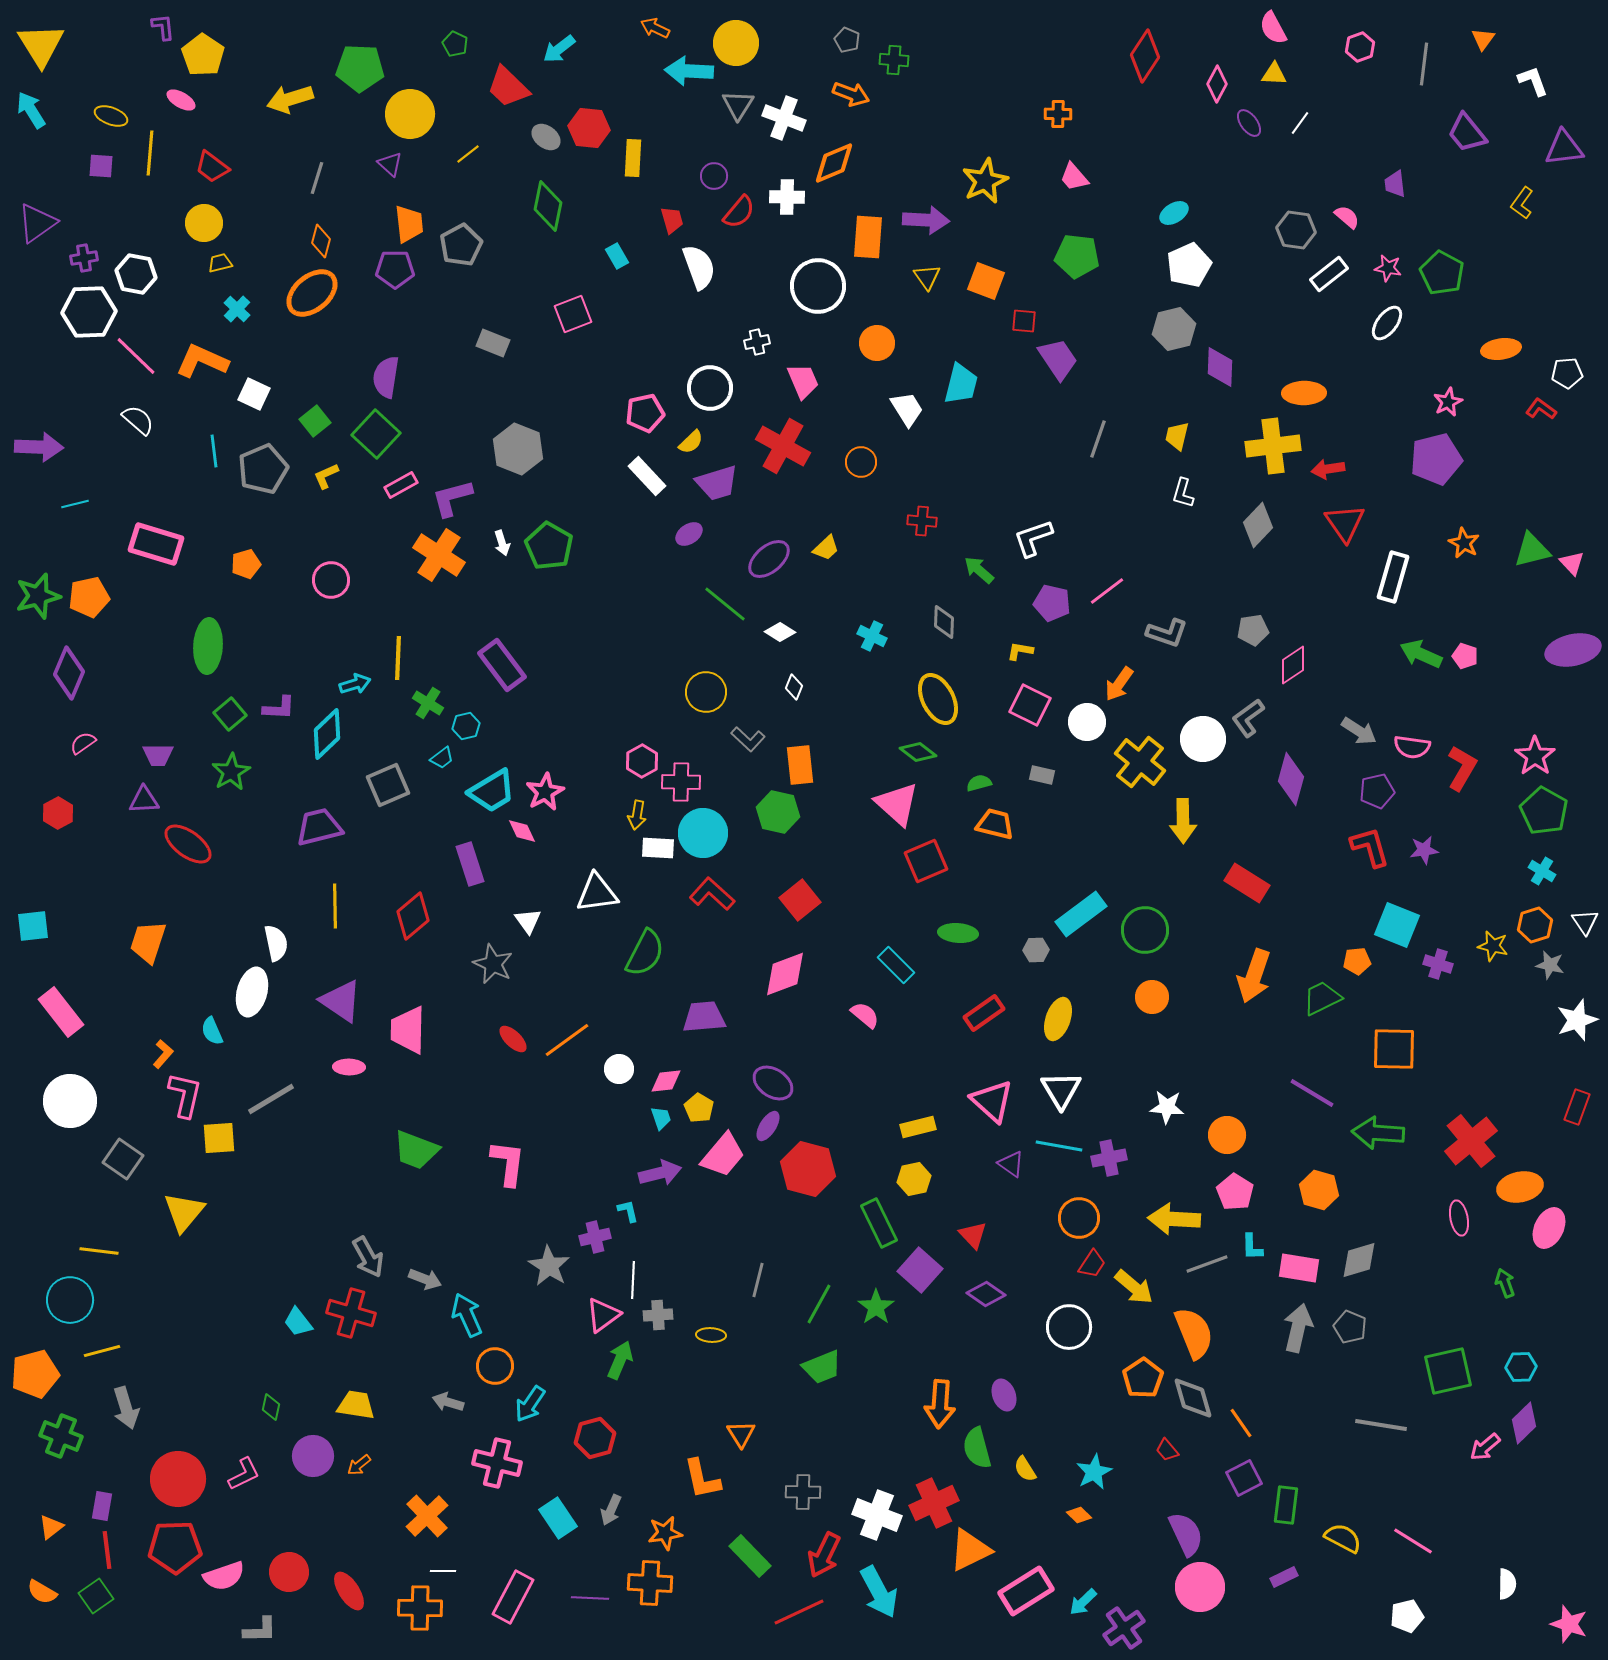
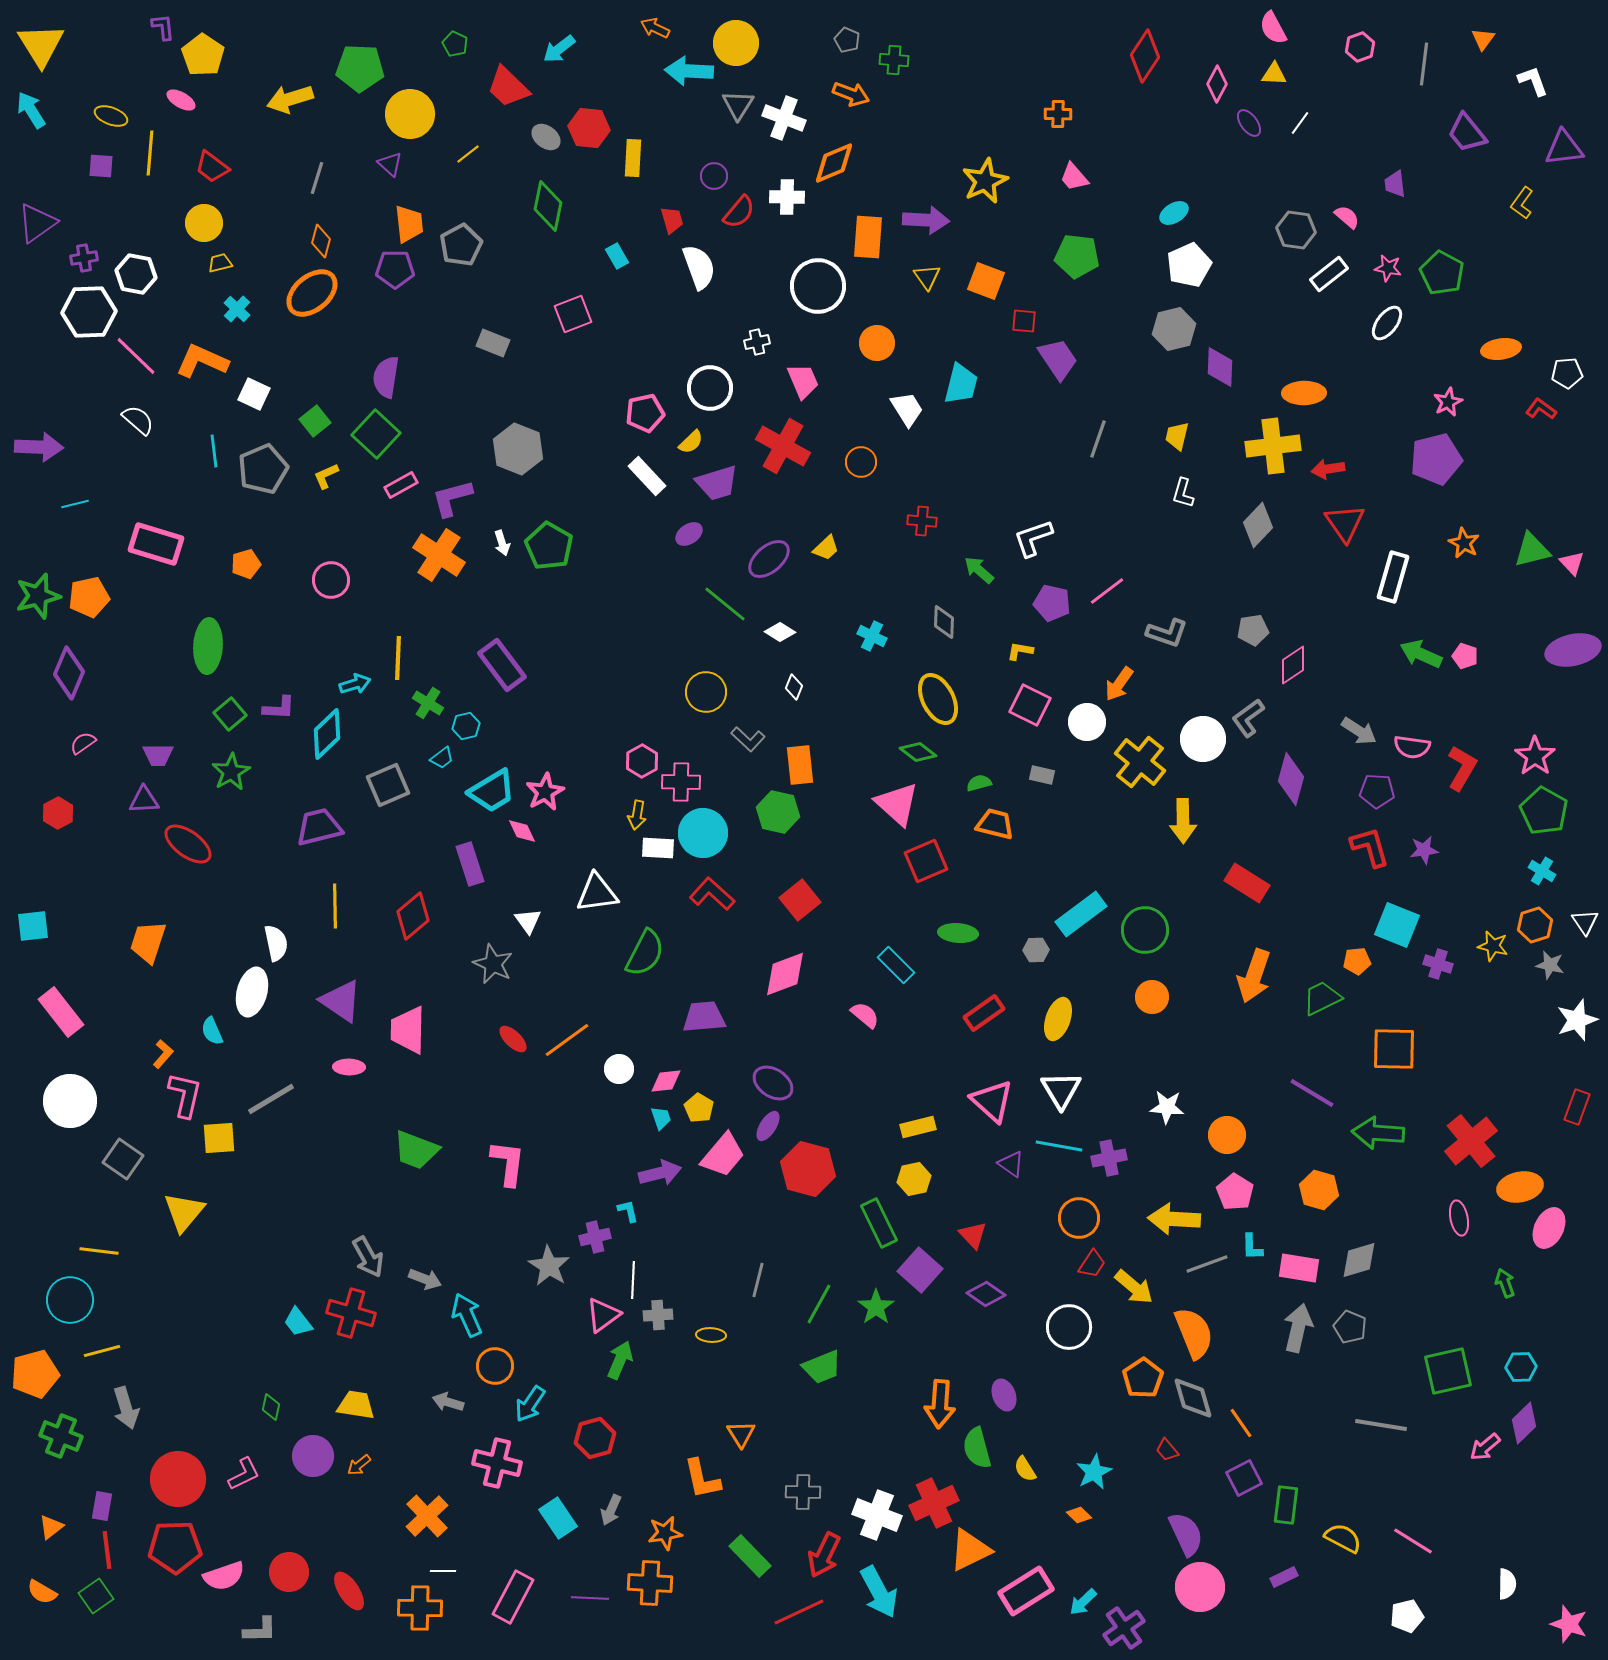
purple pentagon at (1377, 791): rotated 16 degrees clockwise
